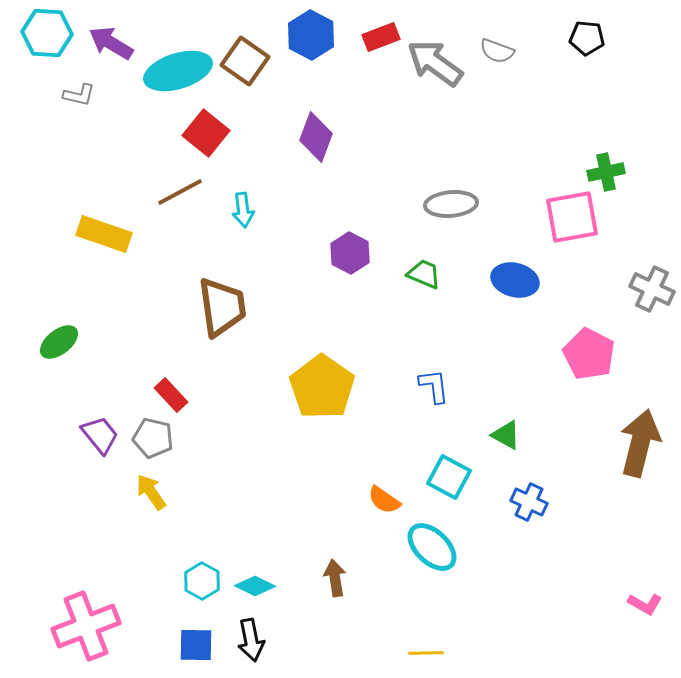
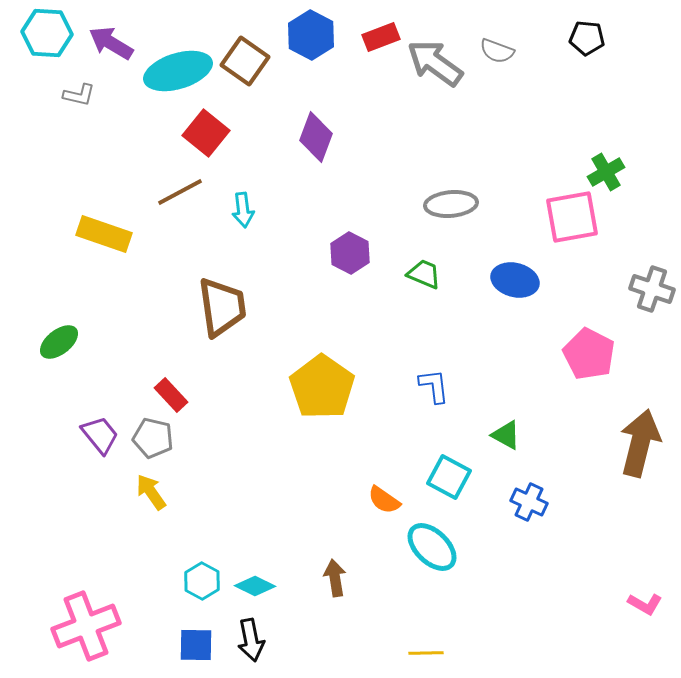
green cross at (606, 172): rotated 18 degrees counterclockwise
gray cross at (652, 289): rotated 6 degrees counterclockwise
